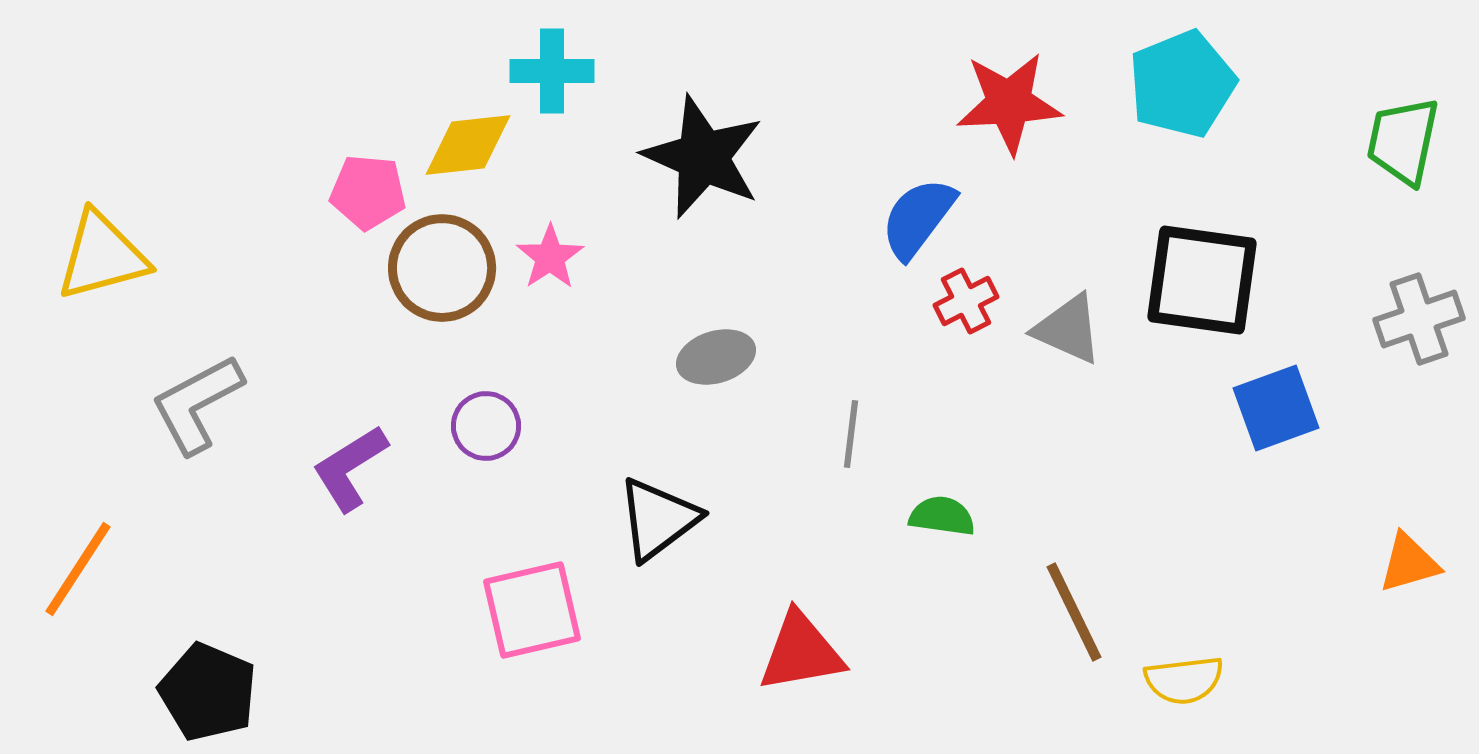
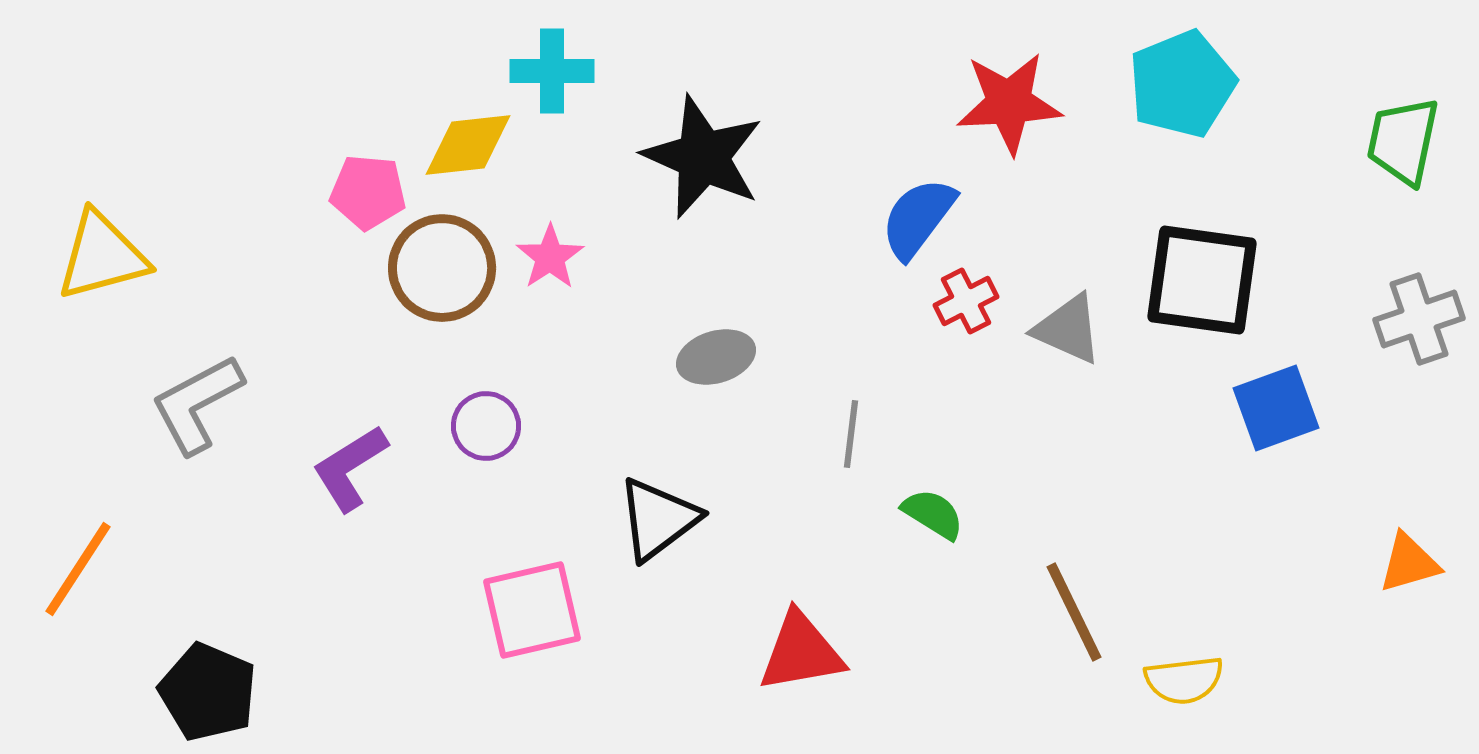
green semicircle: moved 9 px left, 2 px up; rotated 24 degrees clockwise
